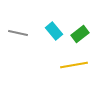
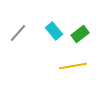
gray line: rotated 60 degrees counterclockwise
yellow line: moved 1 px left, 1 px down
